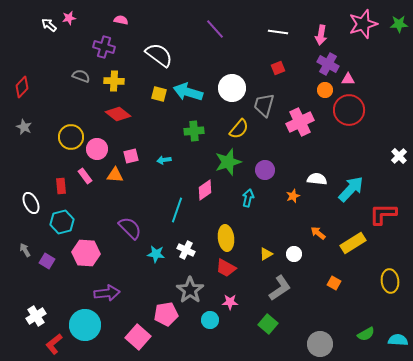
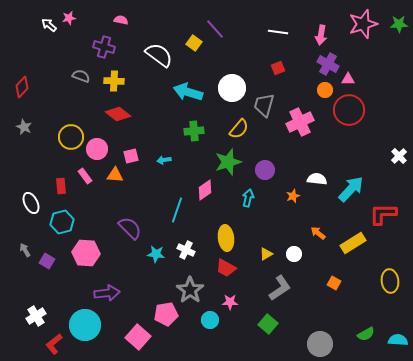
yellow square at (159, 94): moved 35 px right, 51 px up; rotated 21 degrees clockwise
